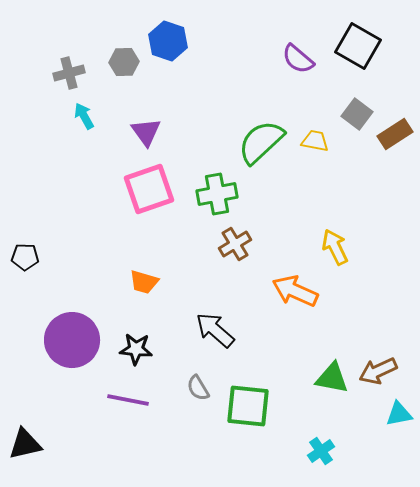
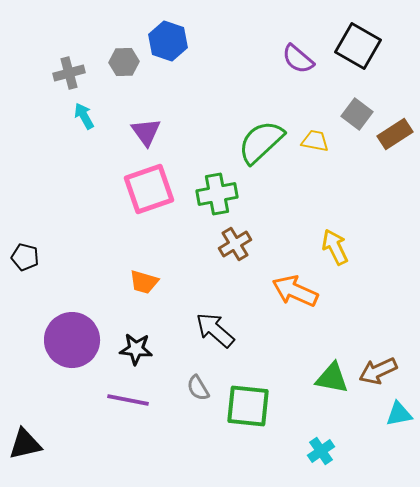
black pentagon: rotated 12 degrees clockwise
